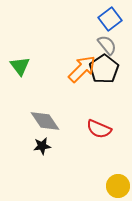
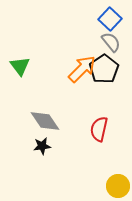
blue square: rotated 10 degrees counterclockwise
gray semicircle: moved 4 px right, 3 px up
red semicircle: rotated 80 degrees clockwise
